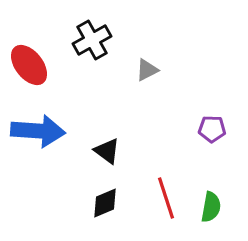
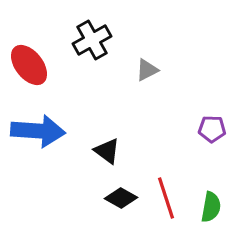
black diamond: moved 16 px right, 5 px up; rotated 52 degrees clockwise
